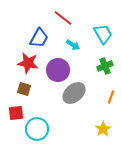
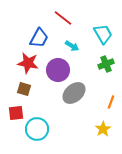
cyan arrow: moved 1 px left, 1 px down
green cross: moved 1 px right, 2 px up
orange line: moved 5 px down
